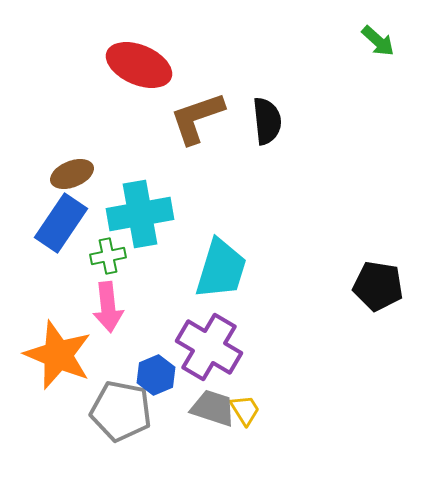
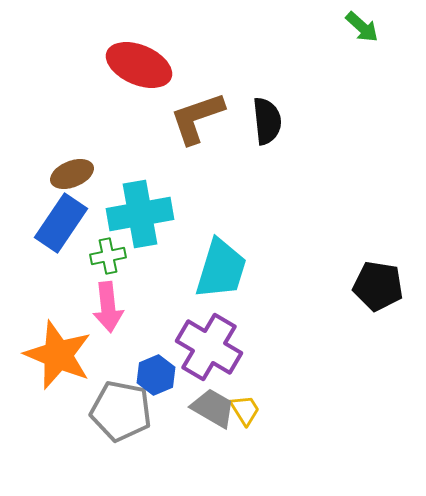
green arrow: moved 16 px left, 14 px up
gray trapezoid: rotated 12 degrees clockwise
